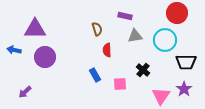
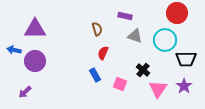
gray triangle: rotated 28 degrees clockwise
red semicircle: moved 4 px left, 3 px down; rotated 24 degrees clockwise
purple circle: moved 10 px left, 4 px down
black trapezoid: moved 3 px up
pink square: rotated 24 degrees clockwise
purple star: moved 3 px up
pink triangle: moved 3 px left, 7 px up
